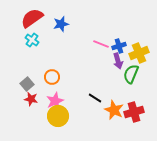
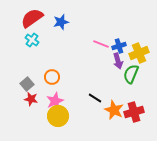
blue star: moved 2 px up
